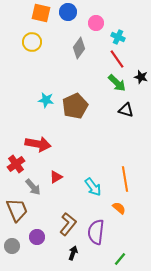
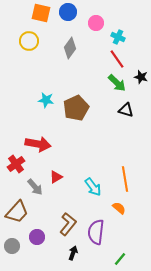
yellow circle: moved 3 px left, 1 px up
gray diamond: moved 9 px left
brown pentagon: moved 1 px right, 2 px down
gray arrow: moved 2 px right
brown trapezoid: moved 2 px down; rotated 65 degrees clockwise
